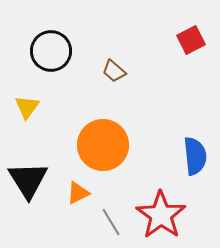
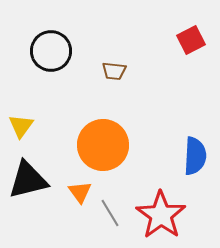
brown trapezoid: rotated 35 degrees counterclockwise
yellow triangle: moved 6 px left, 19 px down
blue semicircle: rotated 9 degrees clockwise
black triangle: rotated 48 degrees clockwise
orange triangle: moved 2 px right, 1 px up; rotated 40 degrees counterclockwise
gray line: moved 1 px left, 9 px up
